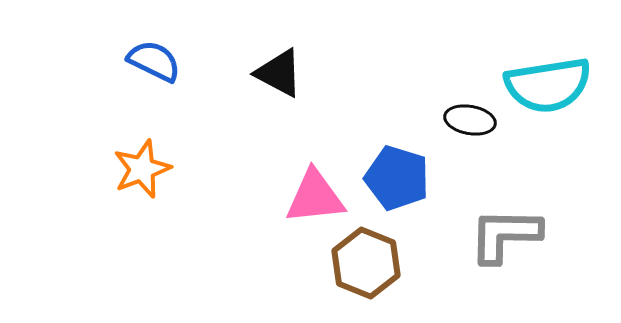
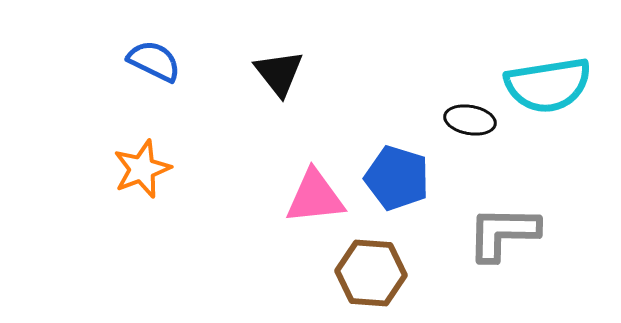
black triangle: rotated 24 degrees clockwise
gray L-shape: moved 2 px left, 2 px up
brown hexagon: moved 5 px right, 10 px down; rotated 18 degrees counterclockwise
